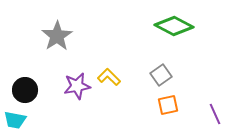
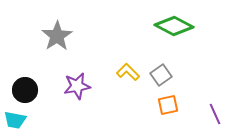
yellow L-shape: moved 19 px right, 5 px up
